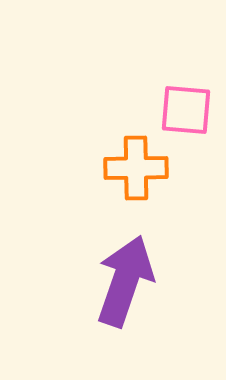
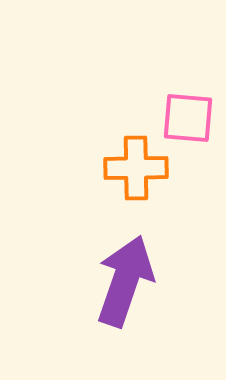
pink square: moved 2 px right, 8 px down
